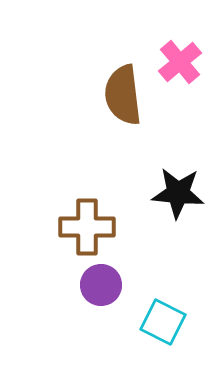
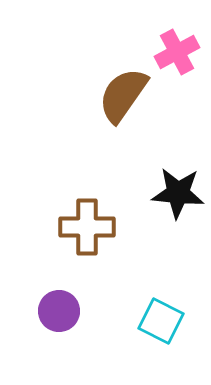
pink cross: moved 3 px left, 10 px up; rotated 12 degrees clockwise
brown semicircle: rotated 42 degrees clockwise
purple circle: moved 42 px left, 26 px down
cyan square: moved 2 px left, 1 px up
